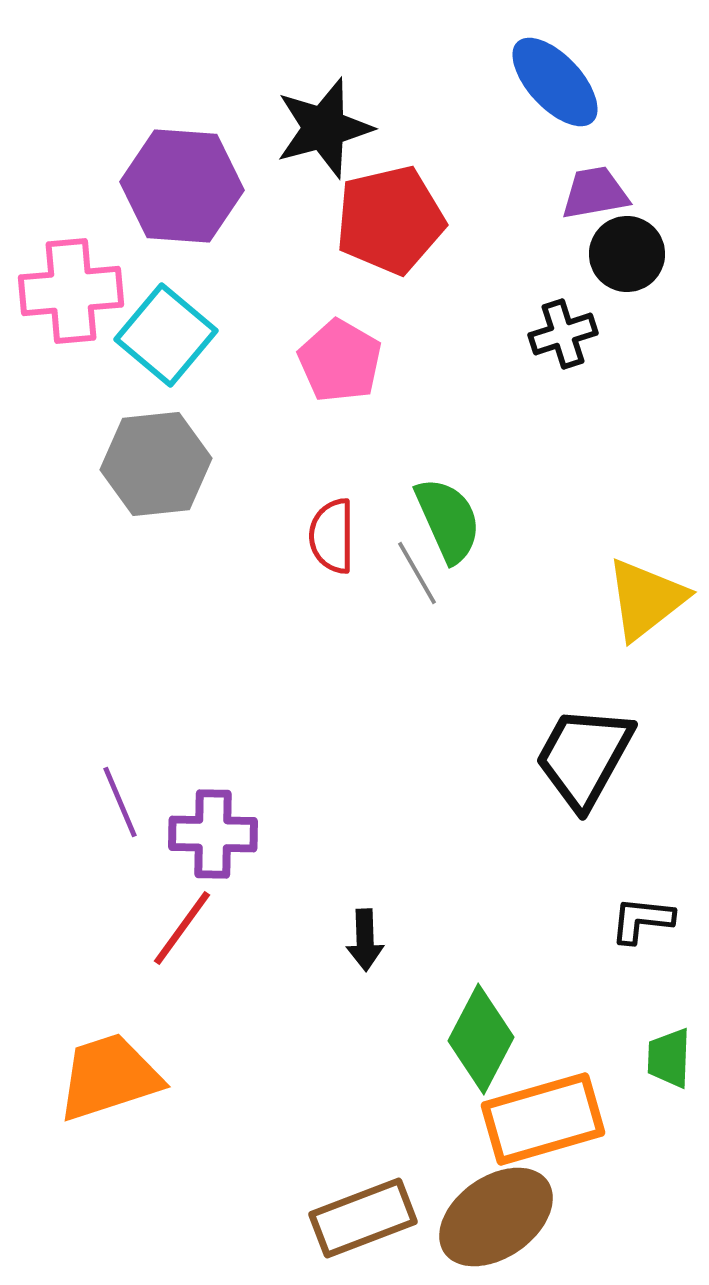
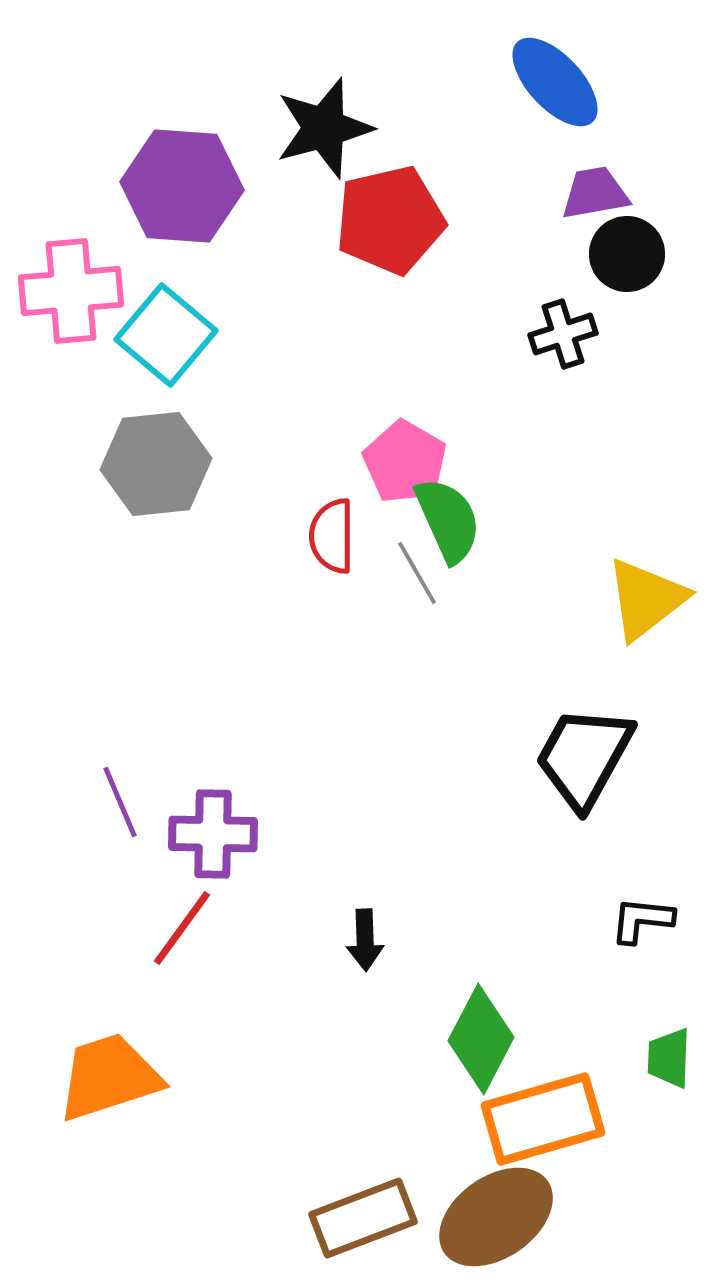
pink pentagon: moved 65 px right, 101 px down
